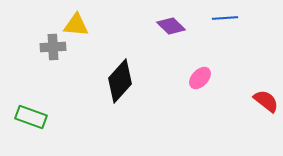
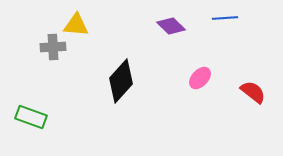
black diamond: moved 1 px right
red semicircle: moved 13 px left, 9 px up
